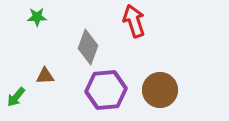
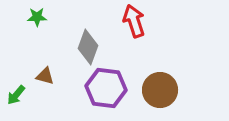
brown triangle: rotated 18 degrees clockwise
purple hexagon: moved 2 px up; rotated 12 degrees clockwise
green arrow: moved 2 px up
